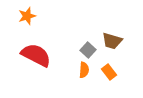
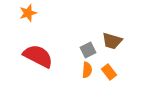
orange star: moved 1 px right, 3 px up
gray square: rotated 21 degrees clockwise
red semicircle: moved 2 px right, 1 px down
orange semicircle: moved 3 px right
